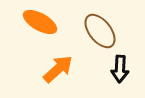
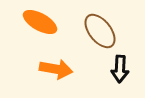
orange arrow: moved 2 px left; rotated 52 degrees clockwise
